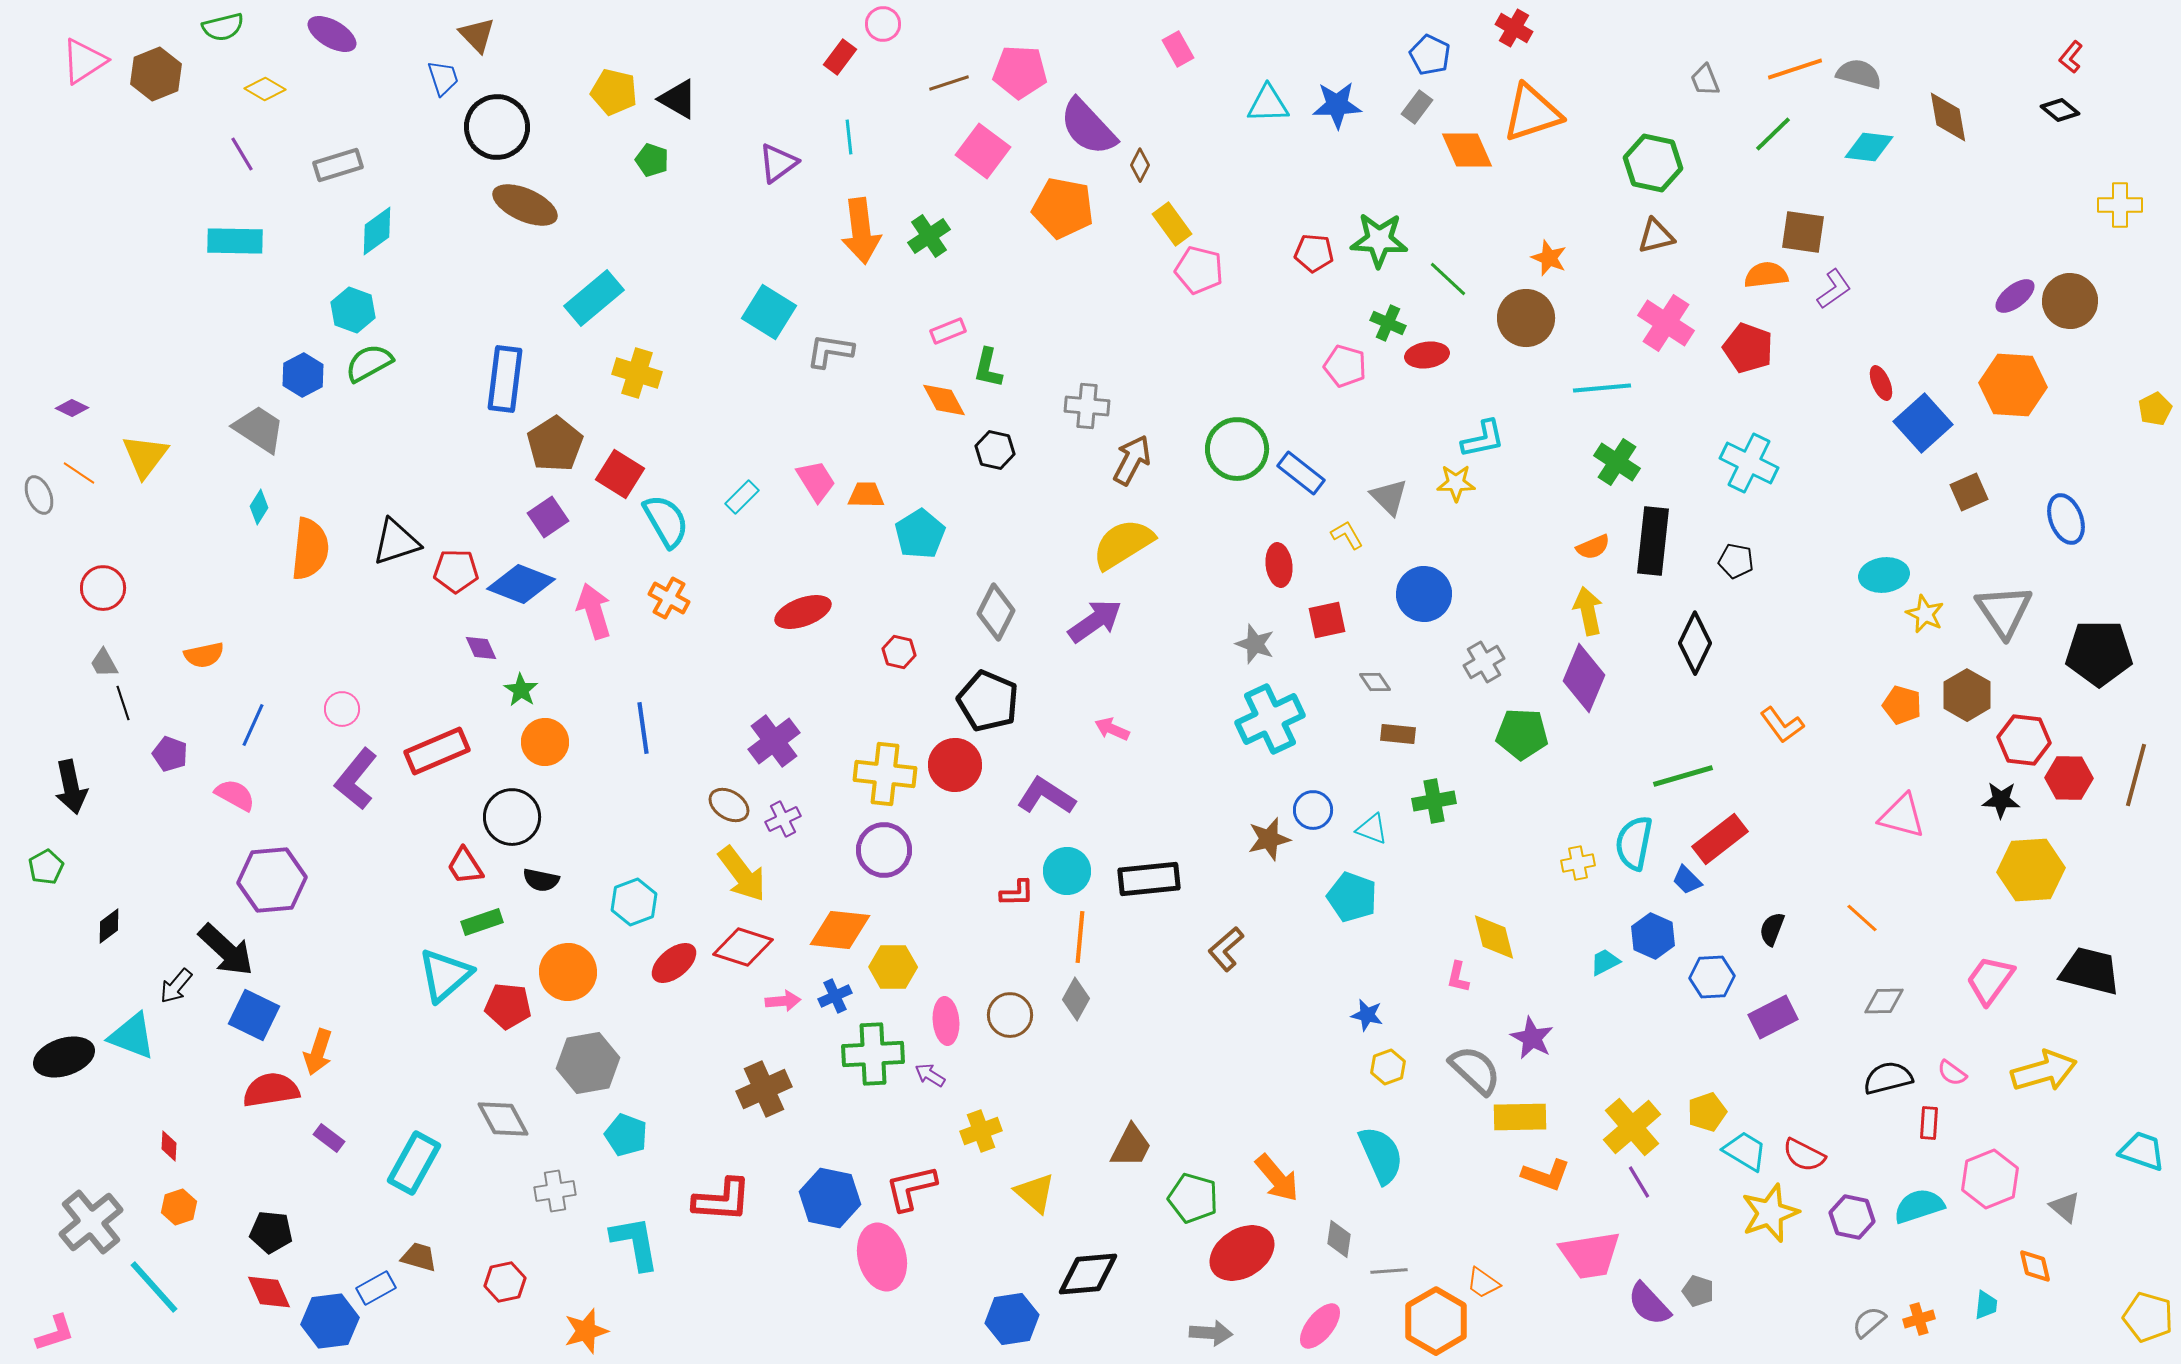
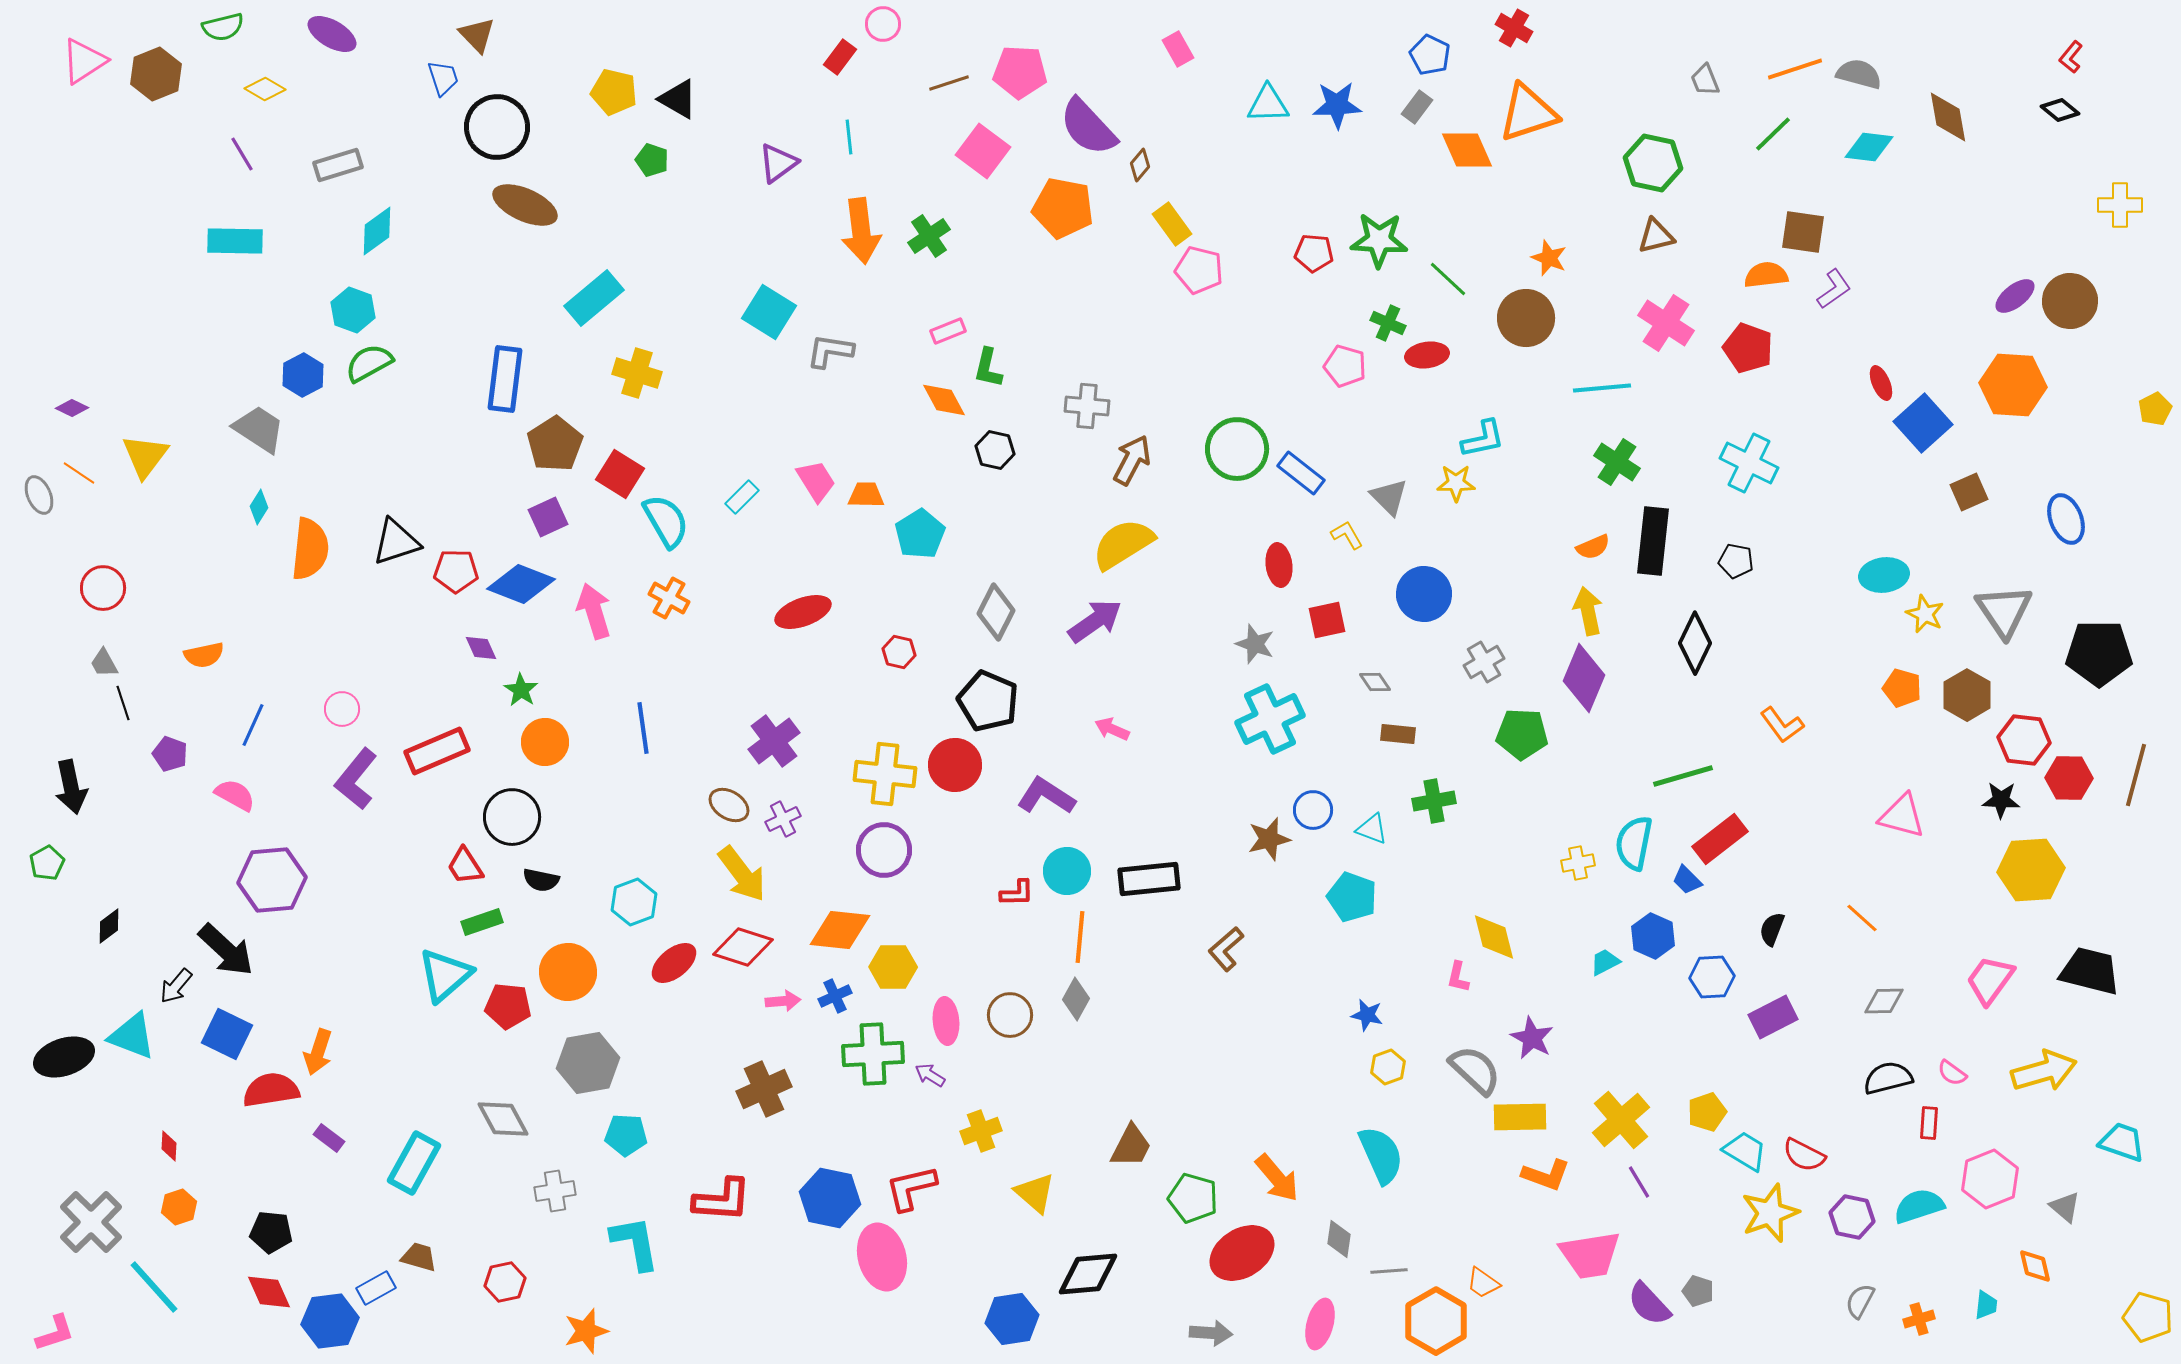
orange triangle at (1532, 113): moved 4 px left
brown diamond at (1140, 165): rotated 12 degrees clockwise
purple square at (548, 517): rotated 9 degrees clockwise
orange pentagon at (1902, 705): moved 17 px up
green pentagon at (46, 867): moved 1 px right, 4 px up
blue square at (254, 1015): moved 27 px left, 19 px down
yellow cross at (1632, 1127): moved 11 px left, 7 px up
cyan pentagon at (626, 1135): rotated 18 degrees counterclockwise
cyan trapezoid at (2142, 1151): moved 20 px left, 9 px up
gray cross at (91, 1222): rotated 6 degrees counterclockwise
gray semicircle at (1869, 1322): moved 9 px left, 21 px up; rotated 21 degrees counterclockwise
pink ellipse at (1320, 1326): moved 2 px up; rotated 24 degrees counterclockwise
